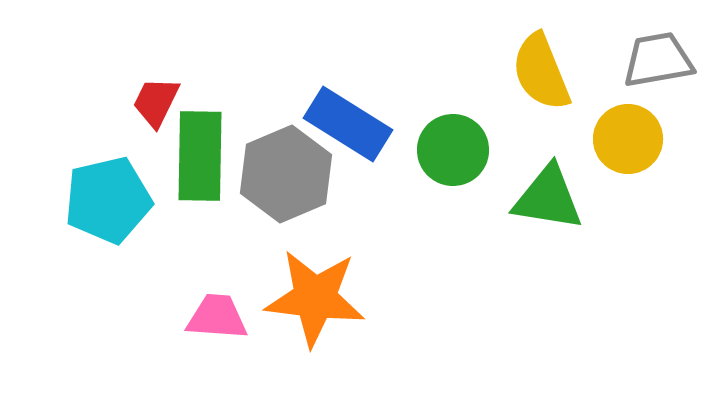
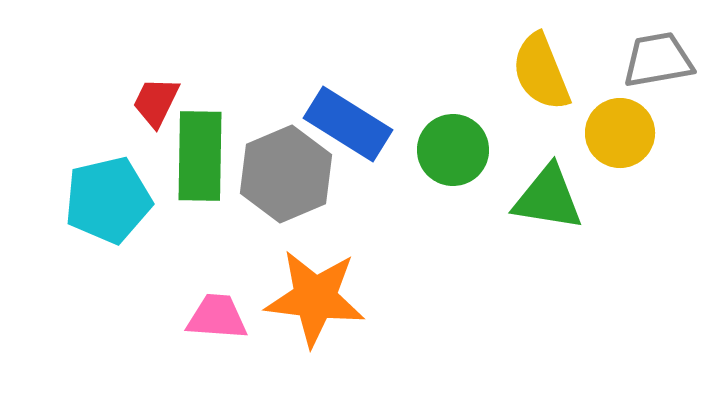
yellow circle: moved 8 px left, 6 px up
